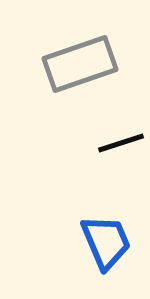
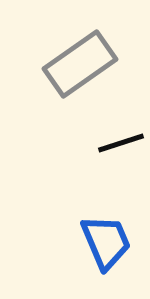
gray rectangle: rotated 16 degrees counterclockwise
